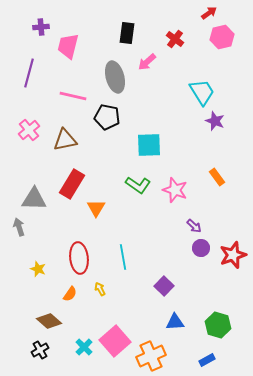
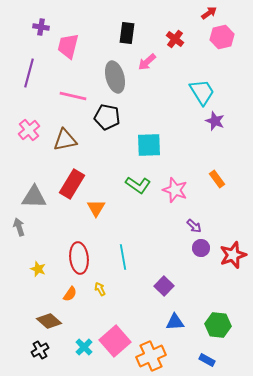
purple cross: rotated 14 degrees clockwise
orange rectangle: moved 2 px down
gray triangle: moved 2 px up
green hexagon: rotated 10 degrees counterclockwise
blue rectangle: rotated 56 degrees clockwise
